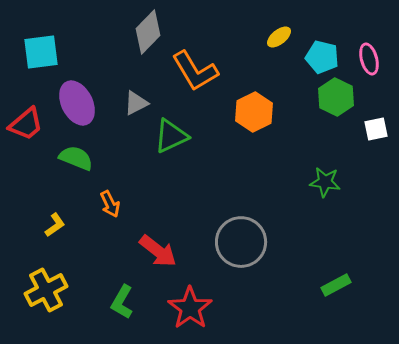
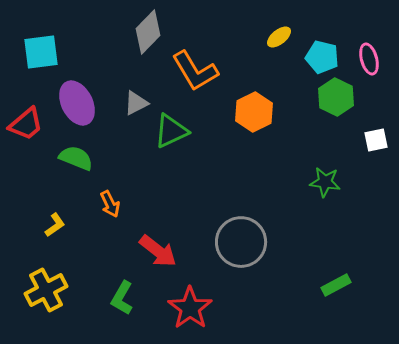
white square: moved 11 px down
green triangle: moved 5 px up
green L-shape: moved 4 px up
